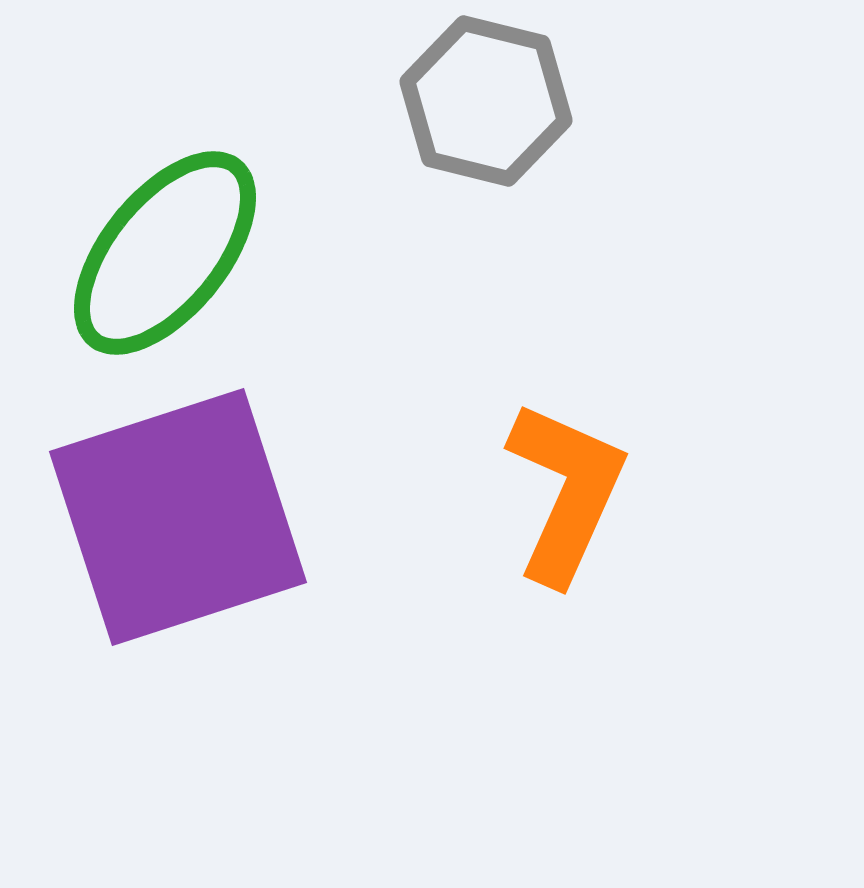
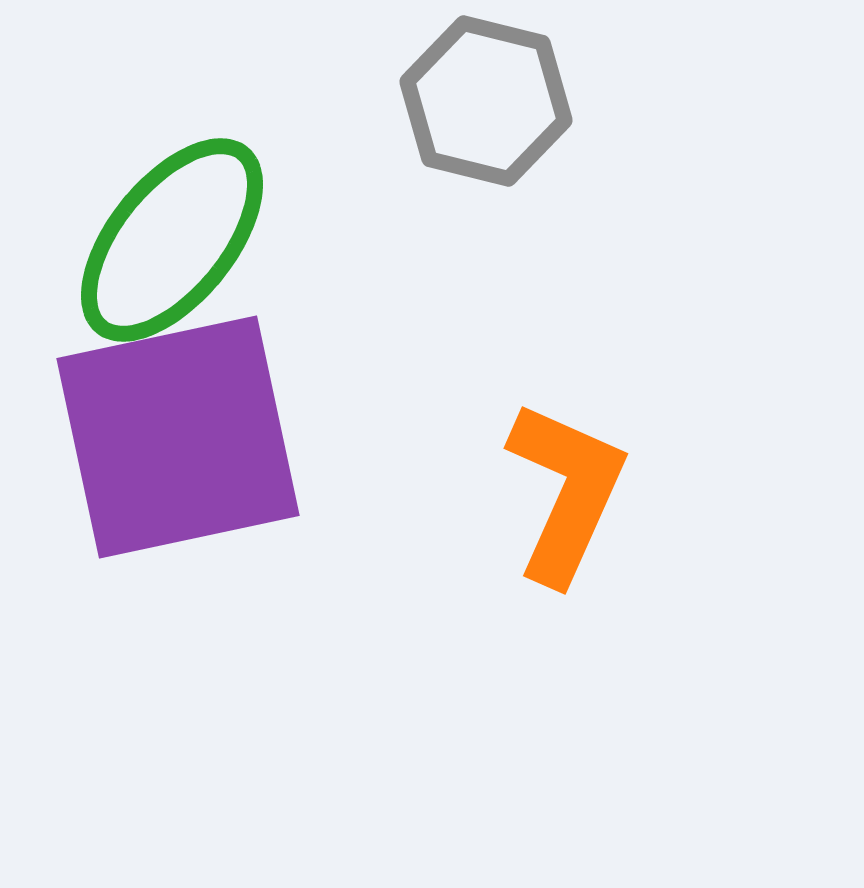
green ellipse: moved 7 px right, 13 px up
purple square: moved 80 px up; rotated 6 degrees clockwise
